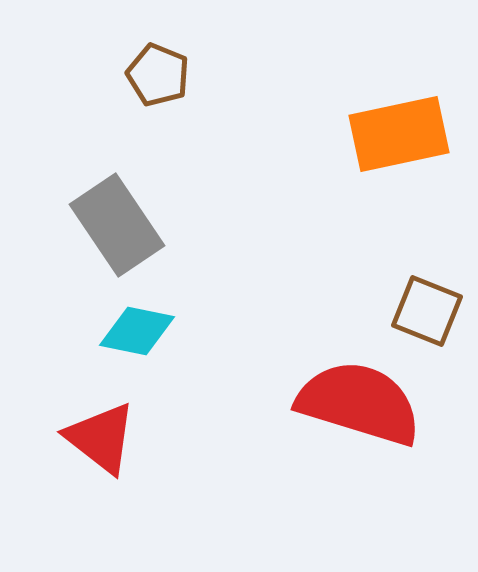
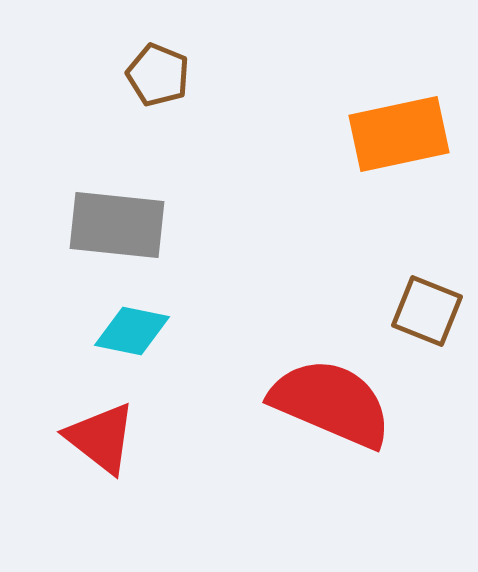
gray rectangle: rotated 50 degrees counterclockwise
cyan diamond: moved 5 px left
red semicircle: moved 28 px left; rotated 6 degrees clockwise
